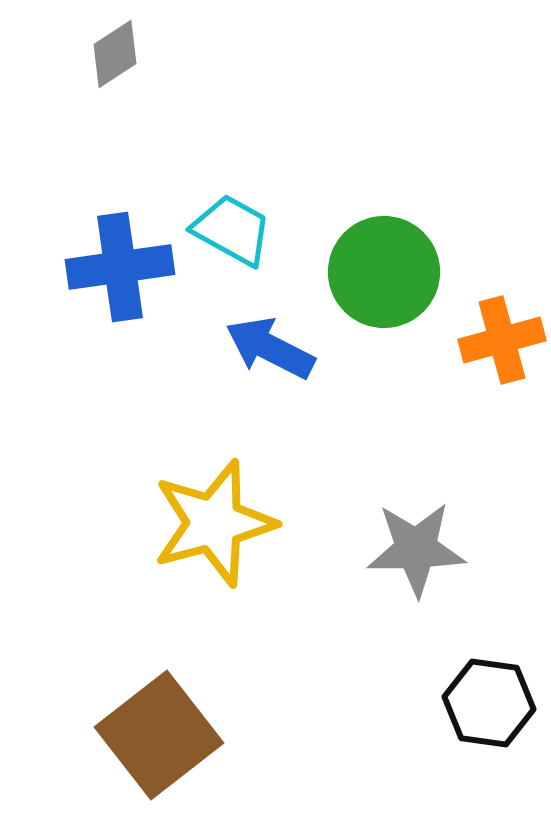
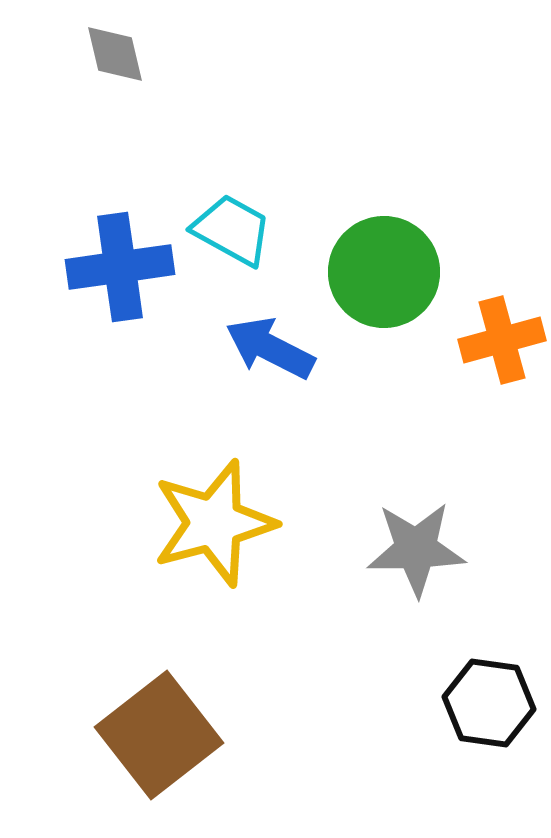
gray diamond: rotated 70 degrees counterclockwise
